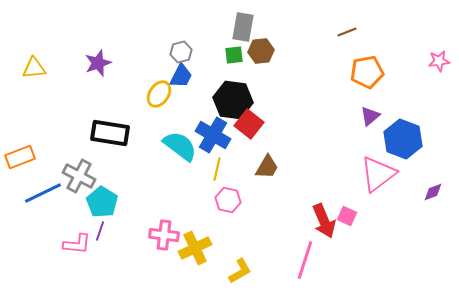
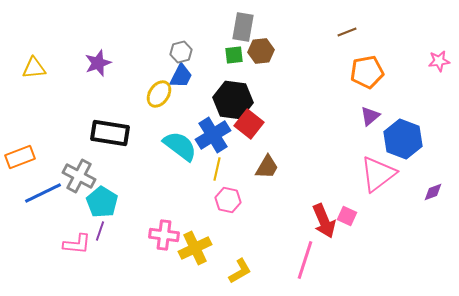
blue cross: rotated 28 degrees clockwise
